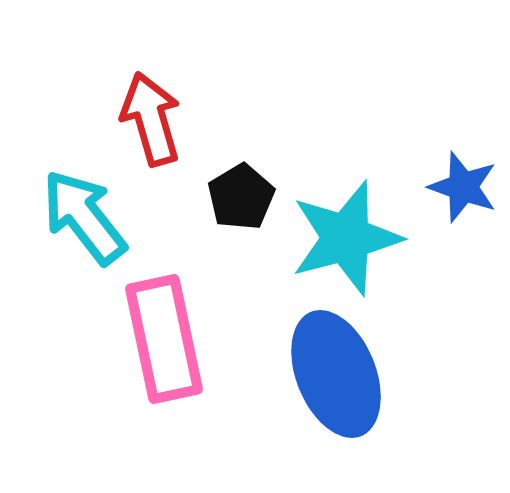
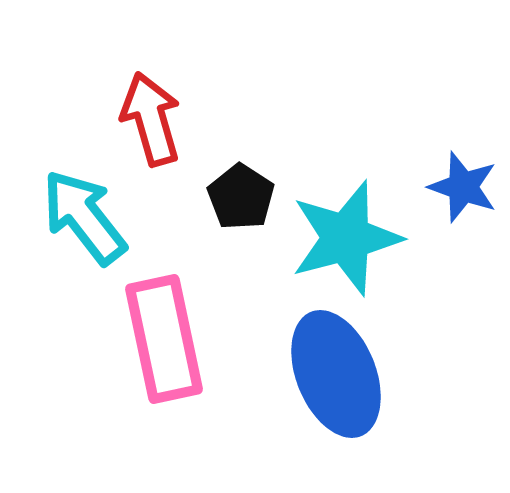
black pentagon: rotated 8 degrees counterclockwise
